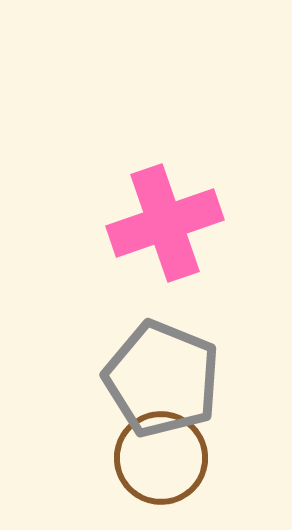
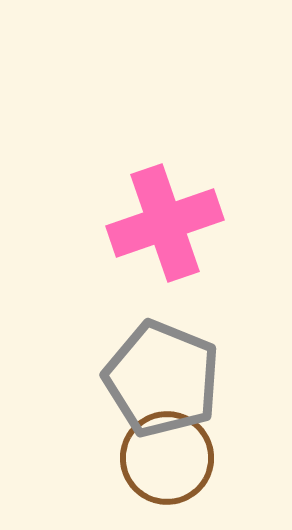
brown circle: moved 6 px right
